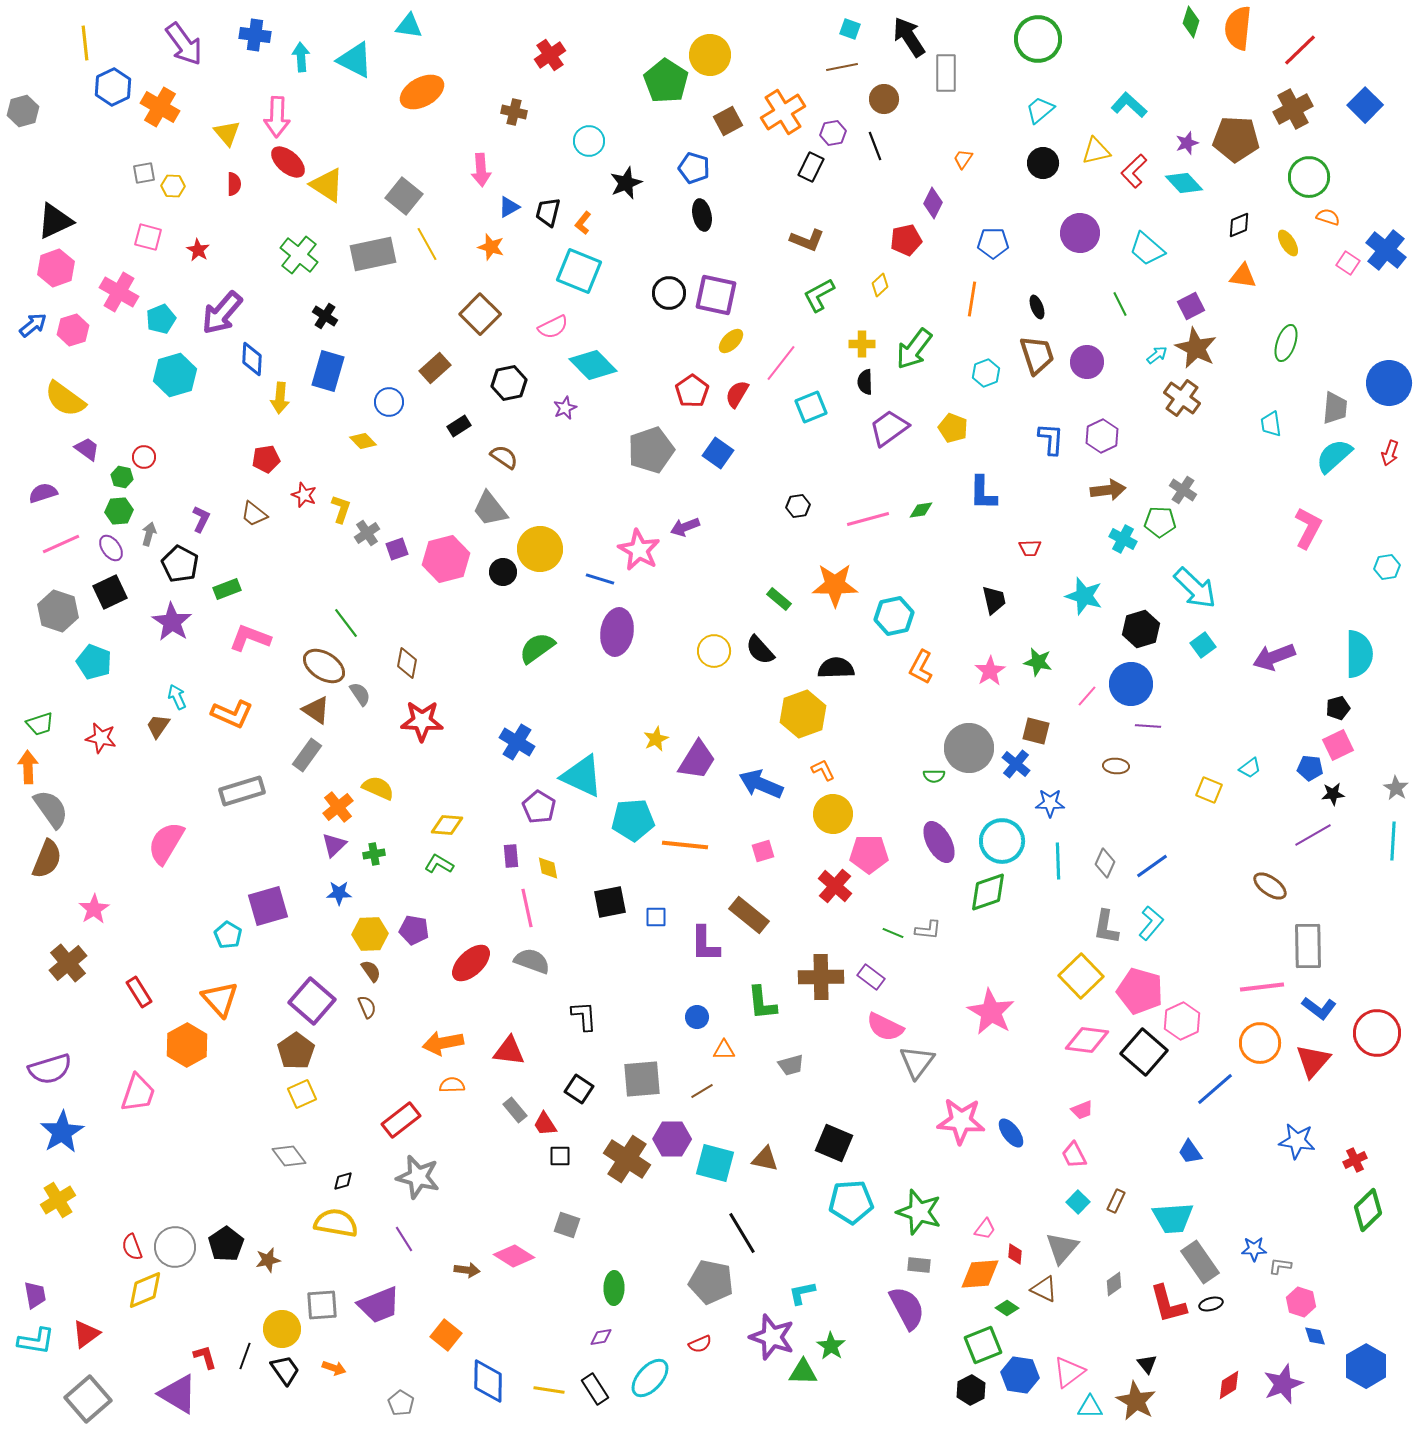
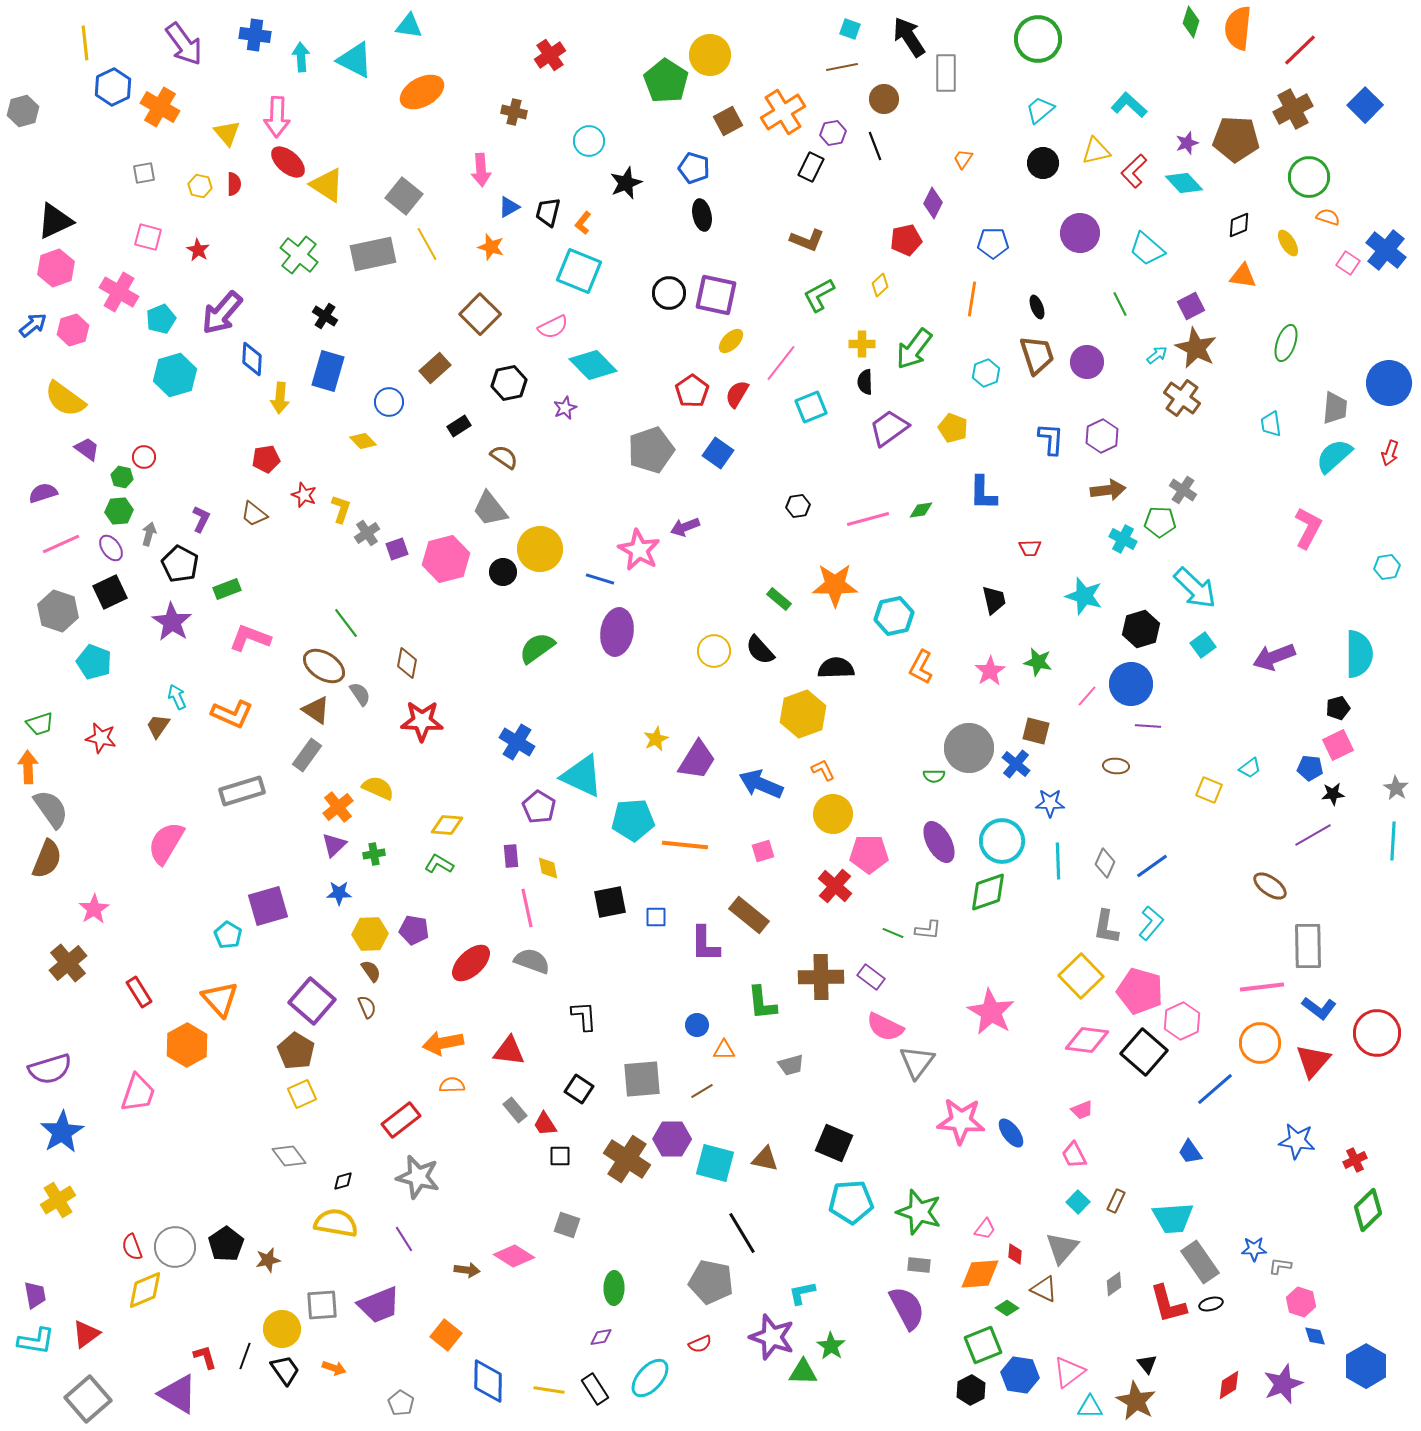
yellow hexagon at (173, 186): moved 27 px right; rotated 10 degrees clockwise
blue circle at (697, 1017): moved 8 px down
brown pentagon at (296, 1051): rotated 6 degrees counterclockwise
